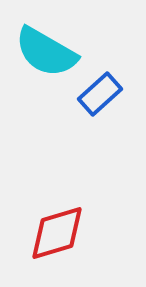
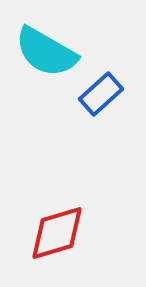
blue rectangle: moved 1 px right
